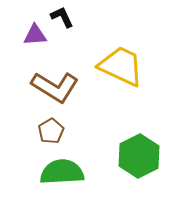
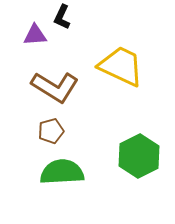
black L-shape: rotated 130 degrees counterclockwise
brown pentagon: rotated 15 degrees clockwise
